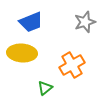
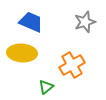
blue trapezoid: rotated 135 degrees counterclockwise
green triangle: moved 1 px right, 1 px up
